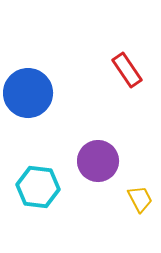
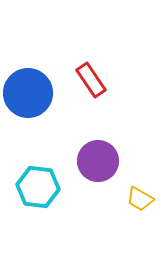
red rectangle: moved 36 px left, 10 px down
yellow trapezoid: rotated 148 degrees clockwise
